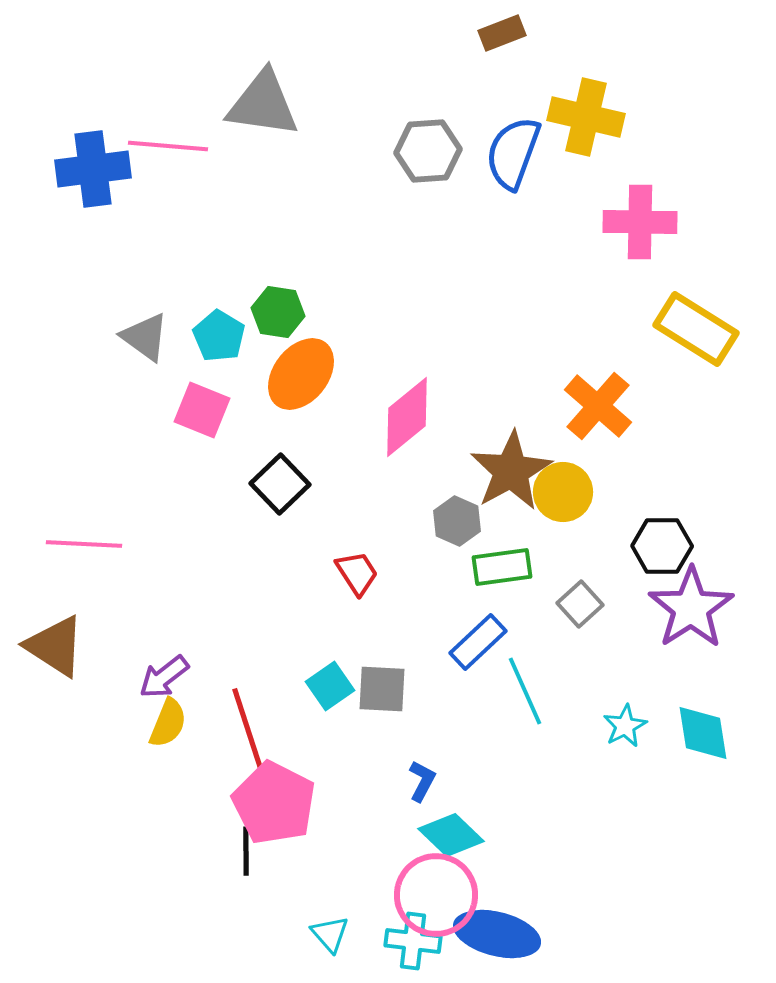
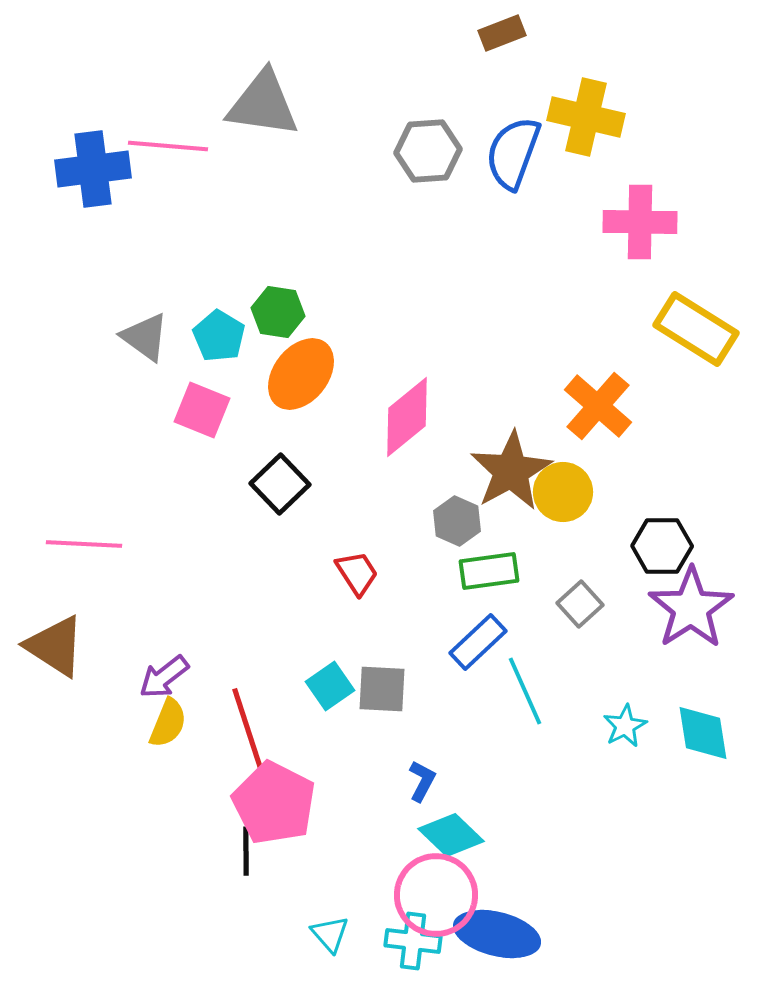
green rectangle at (502, 567): moved 13 px left, 4 px down
